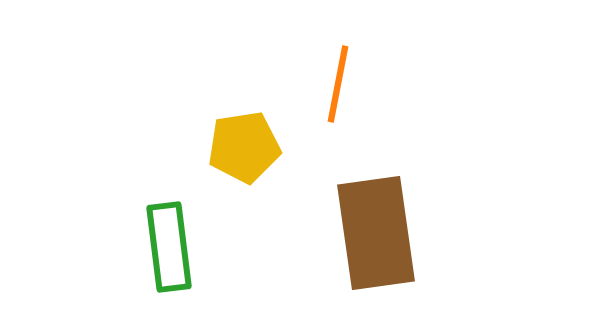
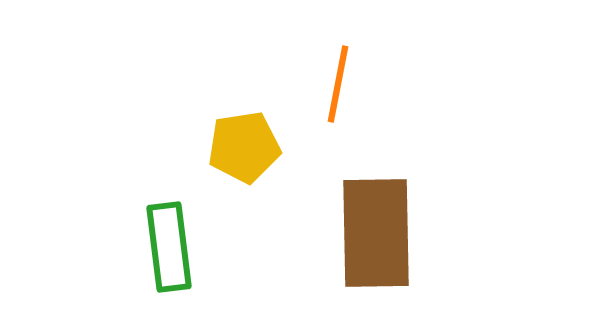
brown rectangle: rotated 7 degrees clockwise
